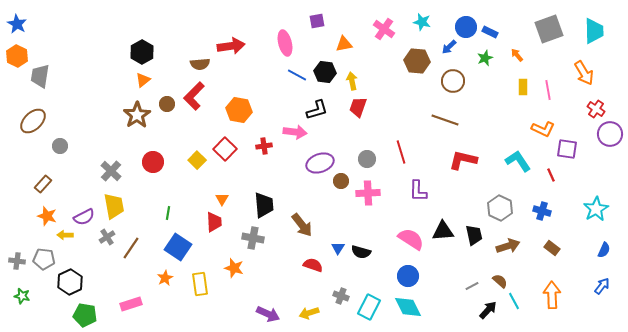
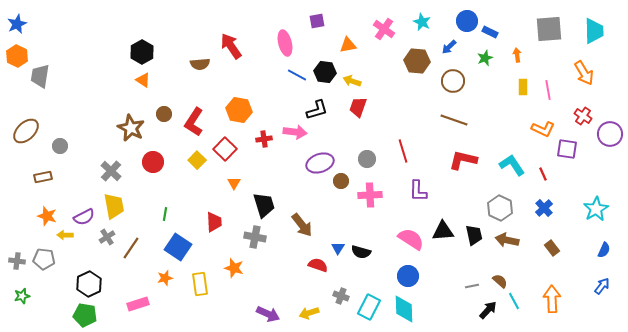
cyan star at (422, 22): rotated 12 degrees clockwise
blue star at (17, 24): rotated 18 degrees clockwise
blue circle at (466, 27): moved 1 px right, 6 px up
gray square at (549, 29): rotated 16 degrees clockwise
orange triangle at (344, 44): moved 4 px right, 1 px down
red arrow at (231, 46): rotated 116 degrees counterclockwise
orange arrow at (517, 55): rotated 32 degrees clockwise
orange triangle at (143, 80): rotated 49 degrees counterclockwise
yellow arrow at (352, 81): rotated 60 degrees counterclockwise
red L-shape at (194, 96): moved 26 px down; rotated 12 degrees counterclockwise
brown circle at (167, 104): moved 3 px left, 10 px down
red cross at (596, 109): moved 13 px left, 7 px down
brown star at (137, 115): moved 6 px left, 13 px down; rotated 12 degrees counterclockwise
brown line at (445, 120): moved 9 px right
brown ellipse at (33, 121): moved 7 px left, 10 px down
red cross at (264, 146): moved 7 px up
red line at (401, 152): moved 2 px right, 1 px up
cyan L-shape at (518, 161): moved 6 px left, 4 px down
red line at (551, 175): moved 8 px left, 1 px up
brown rectangle at (43, 184): moved 7 px up; rotated 36 degrees clockwise
pink cross at (368, 193): moved 2 px right, 2 px down
orange triangle at (222, 199): moved 12 px right, 16 px up
black trapezoid at (264, 205): rotated 12 degrees counterclockwise
blue cross at (542, 211): moved 2 px right, 3 px up; rotated 30 degrees clockwise
green line at (168, 213): moved 3 px left, 1 px down
gray cross at (253, 238): moved 2 px right, 1 px up
brown arrow at (508, 246): moved 1 px left, 6 px up; rotated 150 degrees counterclockwise
brown rectangle at (552, 248): rotated 14 degrees clockwise
red semicircle at (313, 265): moved 5 px right
orange star at (165, 278): rotated 14 degrees clockwise
black hexagon at (70, 282): moved 19 px right, 2 px down
gray line at (472, 286): rotated 16 degrees clockwise
orange arrow at (552, 295): moved 4 px down
green star at (22, 296): rotated 28 degrees counterclockwise
pink rectangle at (131, 304): moved 7 px right
cyan diamond at (408, 307): moved 4 px left, 2 px down; rotated 24 degrees clockwise
